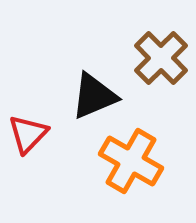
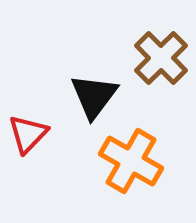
black triangle: rotated 30 degrees counterclockwise
